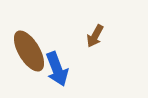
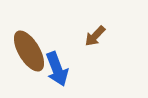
brown arrow: rotated 15 degrees clockwise
